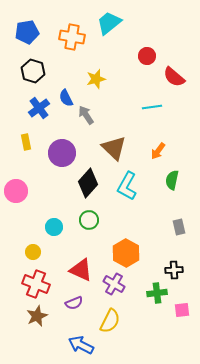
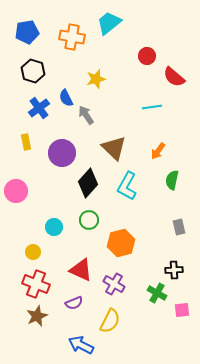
orange hexagon: moved 5 px left, 10 px up; rotated 16 degrees clockwise
green cross: rotated 36 degrees clockwise
